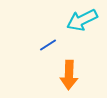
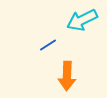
orange arrow: moved 2 px left, 1 px down
